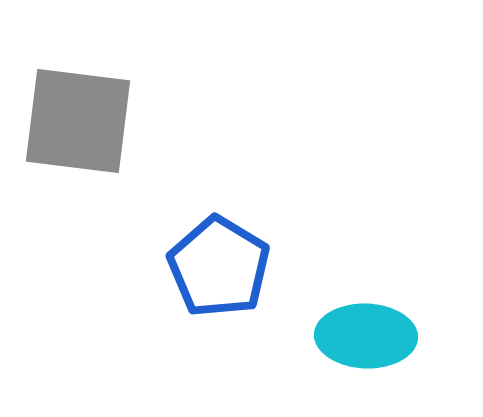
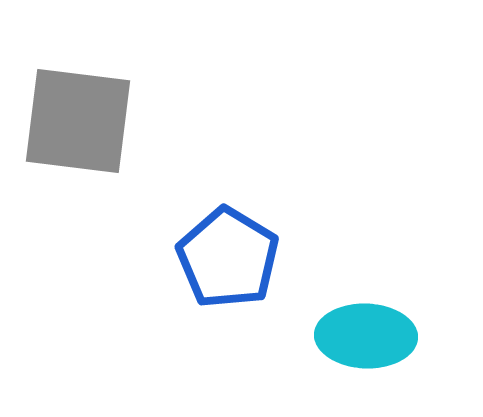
blue pentagon: moved 9 px right, 9 px up
